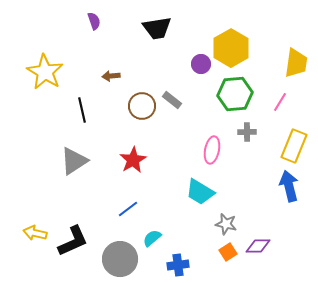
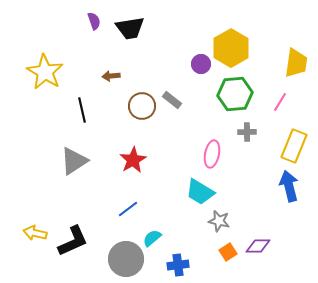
black trapezoid: moved 27 px left
pink ellipse: moved 4 px down
gray star: moved 7 px left, 3 px up
gray circle: moved 6 px right
